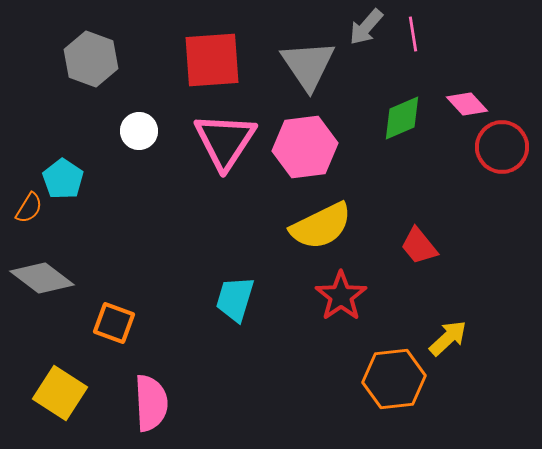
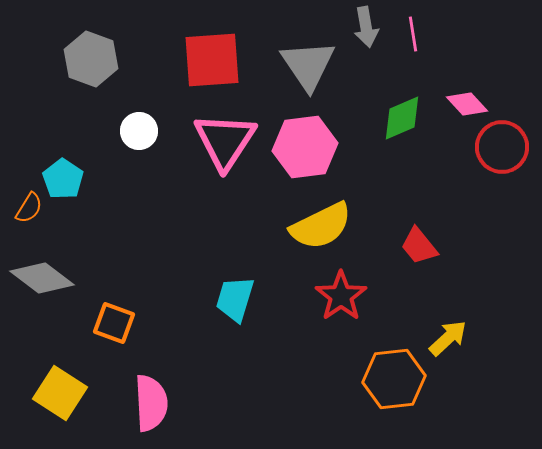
gray arrow: rotated 51 degrees counterclockwise
